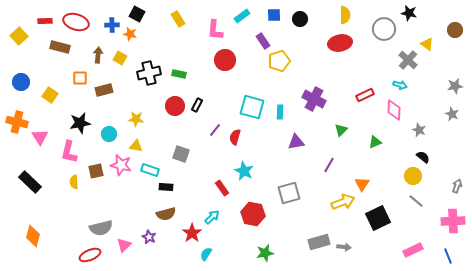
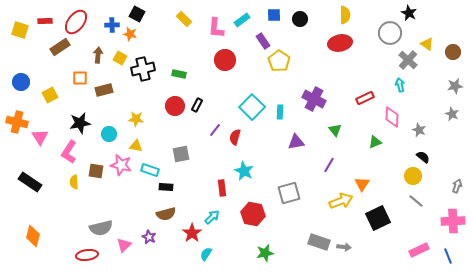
black star at (409, 13): rotated 14 degrees clockwise
cyan rectangle at (242, 16): moved 4 px down
yellow rectangle at (178, 19): moved 6 px right; rotated 14 degrees counterclockwise
red ellipse at (76, 22): rotated 70 degrees counterclockwise
gray circle at (384, 29): moved 6 px right, 4 px down
pink L-shape at (215, 30): moved 1 px right, 2 px up
brown circle at (455, 30): moved 2 px left, 22 px down
yellow square at (19, 36): moved 1 px right, 6 px up; rotated 30 degrees counterclockwise
brown rectangle at (60, 47): rotated 48 degrees counterclockwise
yellow pentagon at (279, 61): rotated 20 degrees counterclockwise
black cross at (149, 73): moved 6 px left, 4 px up
cyan arrow at (400, 85): rotated 120 degrees counterclockwise
yellow square at (50, 95): rotated 28 degrees clockwise
red rectangle at (365, 95): moved 3 px down
cyan square at (252, 107): rotated 30 degrees clockwise
pink diamond at (394, 110): moved 2 px left, 7 px down
green triangle at (341, 130): moved 6 px left; rotated 24 degrees counterclockwise
pink L-shape at (69, 152): rotated 20 degrees clockwise
gray square at (181, 154): rotated 30 degrees counterclockwise
brown square at (96, 171): rotated 21 degrees clockwise
black rectangle at (30, 182): rotated 10 degrees counterclockwise
red rectangle at (222, 188): rotated 28 degrees clockwise
yellow arrow at (343, 202): moved 2 px left, 1 px up
gray rectangle at (319, 242): rotated 35 degrees clockwise
pink rectangle at (413, 250): moved 6 px right
red ellipse at (90, 255): moved 3 px left; rotated 15 degrees clockwise
